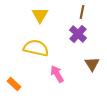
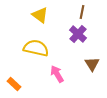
yellow triangle: rotated 24 degrees counterclockwise
